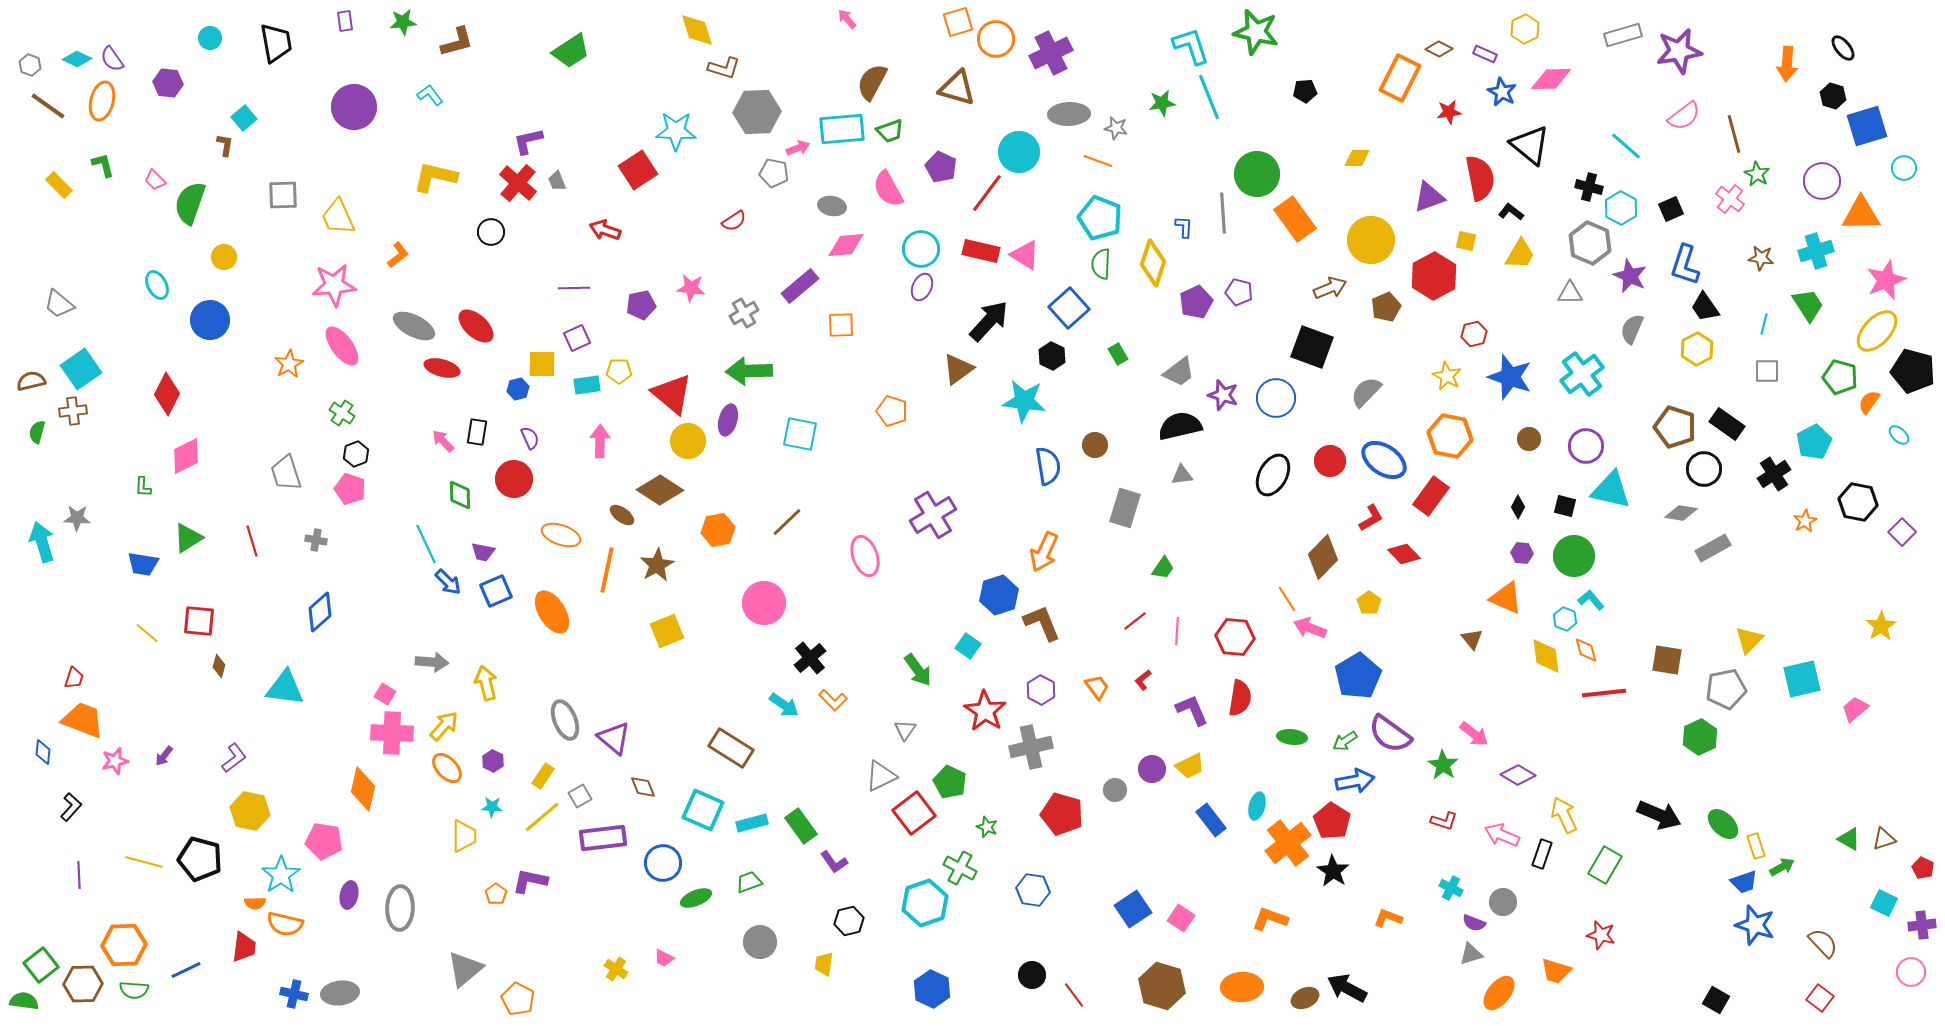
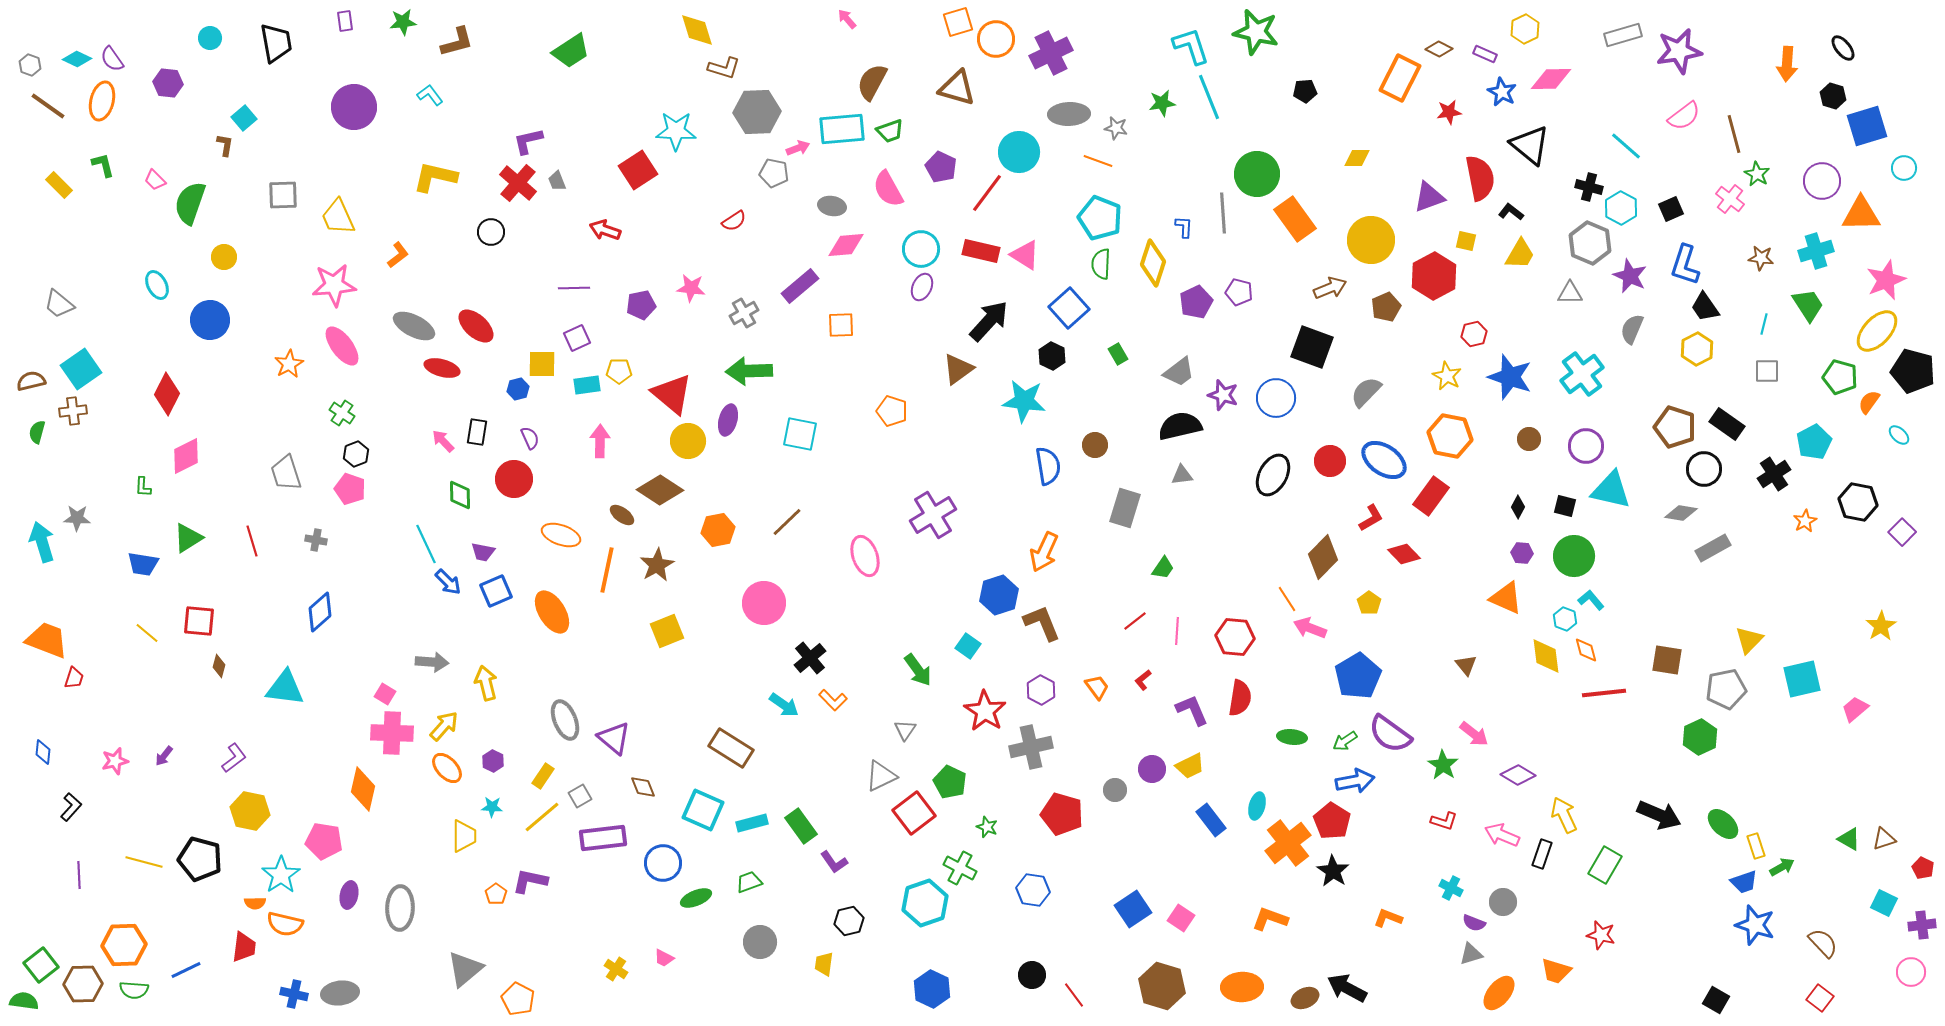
brown triangle at (1472, 639): moved 6 px left, 26 px down
orange trapezoid at (83, 720): moved 36 px left, 80 px up
